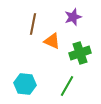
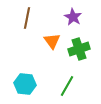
purple star: rotated 24 degrees counterclockwise
brown line: moved 6 px left, 6 px up
orange triangle: rotated 30 degrees clockwise
green cross: moved 1 px left, 4 px up
